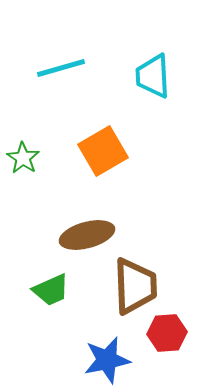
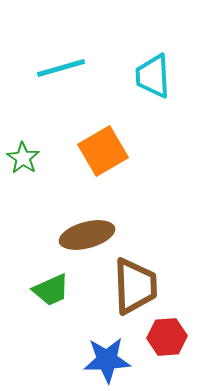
red hexagon: moved 4 px down
blue star: rotated 9 degrees clockwise
